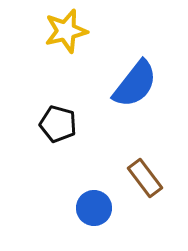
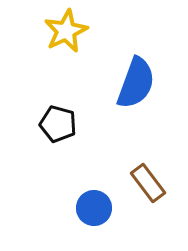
yellow star: rotated 12 degrees counterclockwise
blue semicircle: moved 1 px right, 1 px up; rotated 18 degrees counterclockwise
brown rectangle: moved 3 px right, 5 px down
